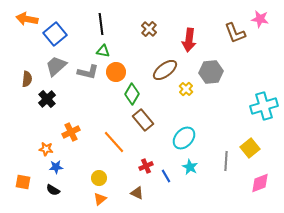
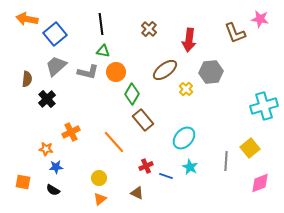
blue line: rotated 40 degrees counterclockwise
